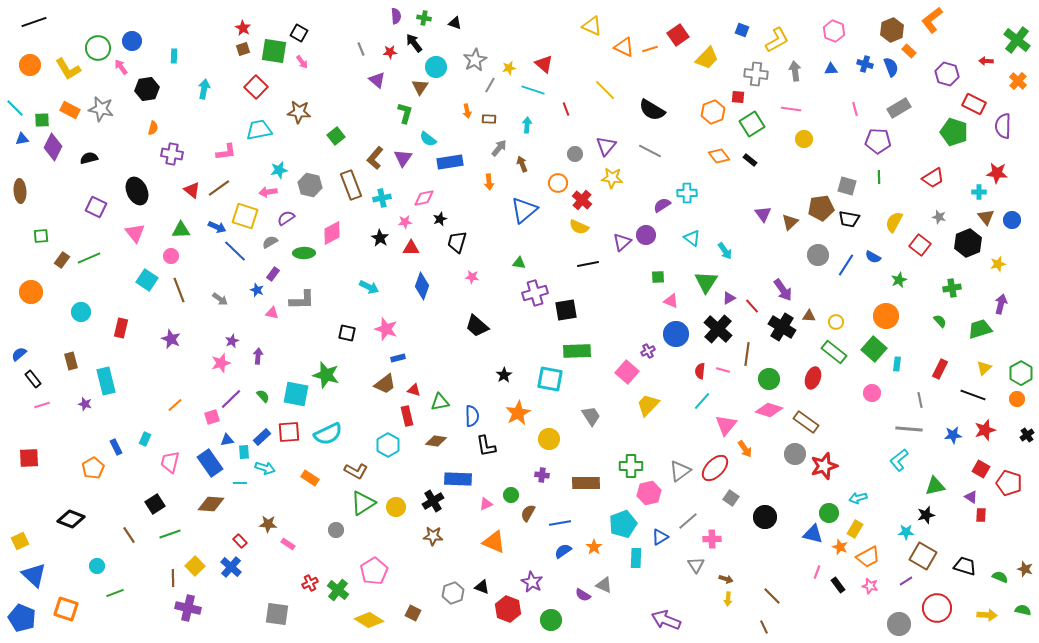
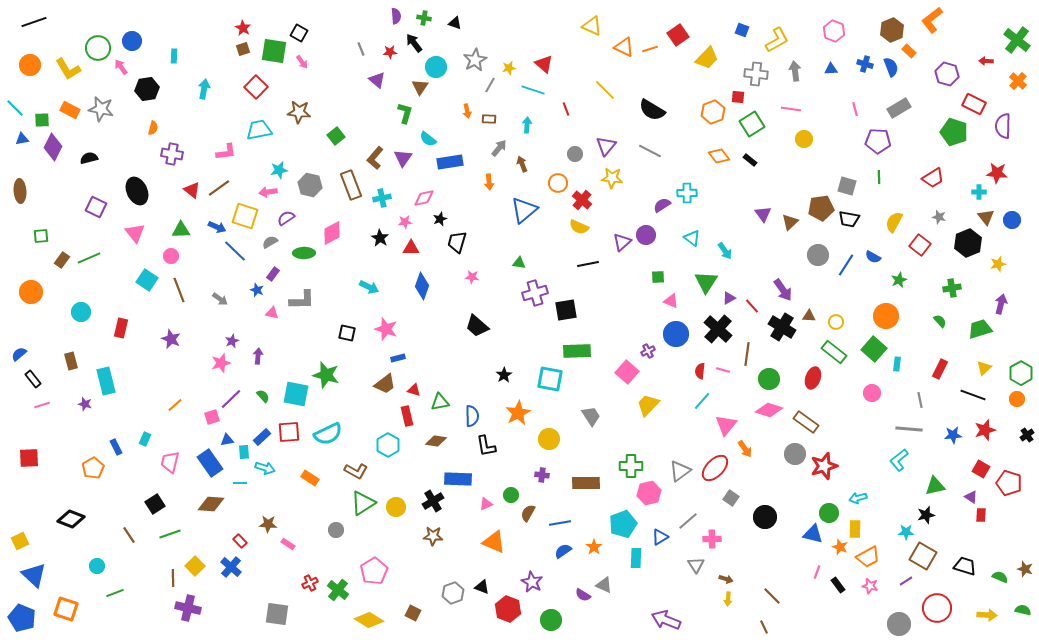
yellow rectangle at (855, 529): rotated 30 degrees counterclockwise
